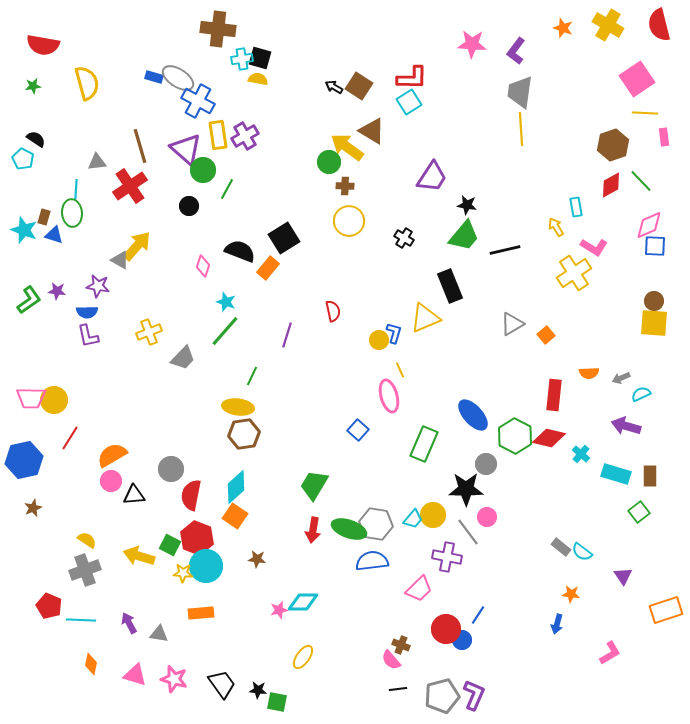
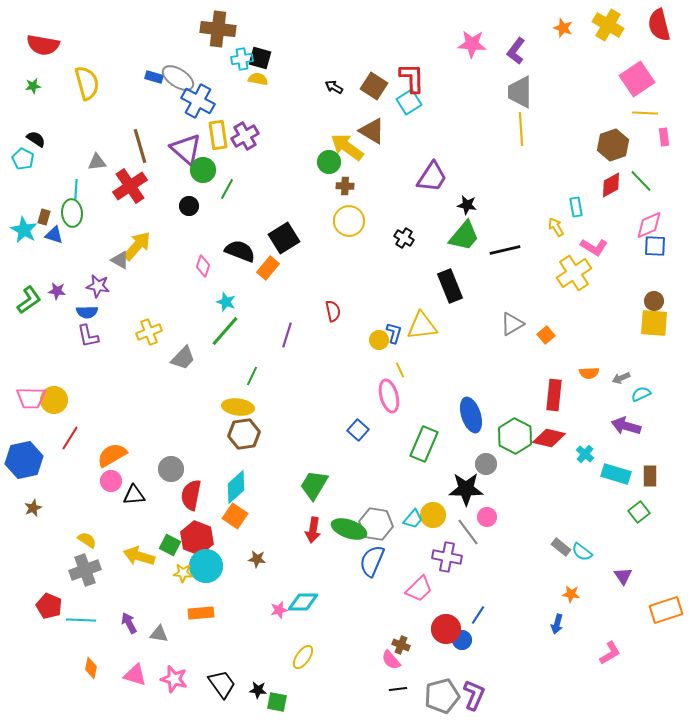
red L-shape at (412, 78): rotated 92 degrees counterclockwise
brown square at (359, 86): moved 15 px right
gray trapezoid at (520, 92): rotated 8 degrees counterclockwise
cyan star at (24, 230): rotated 8 degrees clockwise
yellow triangle at (425, 318): moved 3 px left, 8 px down; rotated 16 degrees clockwise
blue ellipse at (473, 415): moved 2 px left; rotated 24 degrees clockwise
cyan cross at (581, 454): moved 4 px right
blue semicircle at (372, 561): rotated 60 degrees counterclockwise
orange diamond at (91, 664): moved 4 px down
